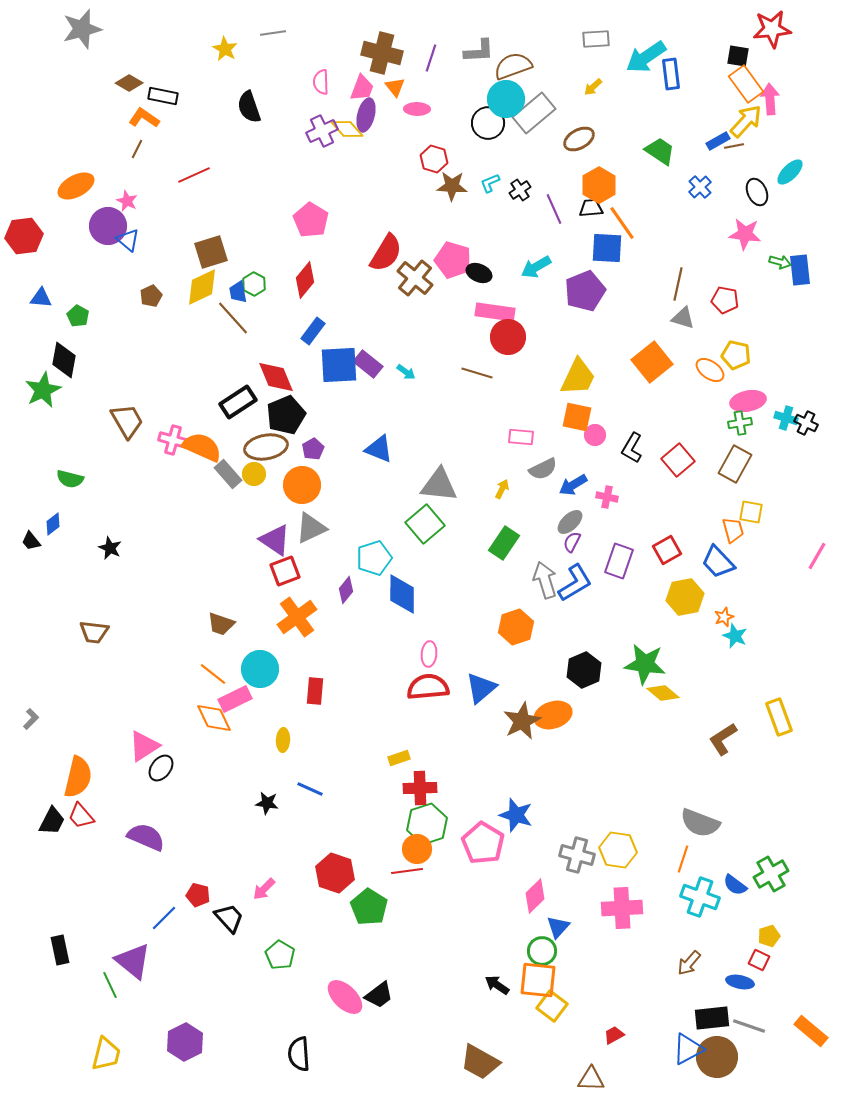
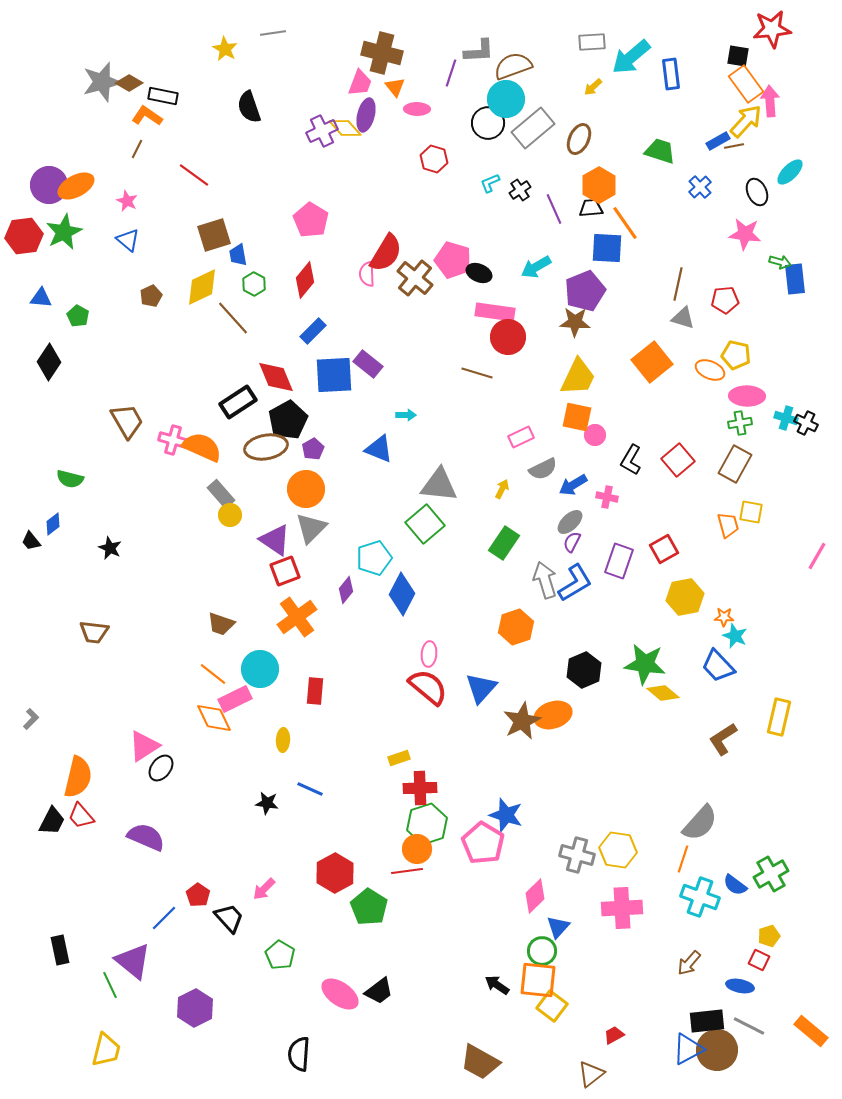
gray star at (82, 29): moved 20 px right, 53 px down
gray rectangle at (596, 39): moved 4 px left, 3 px down
cyan arrow at (646, 57): moved 15 px left; rotated 6 degrees counterclockwise
purple line at (431, 58): moved 20 px right, 15 px down
pink semicircle at (321, 82): moved 46 px right, 192 px down
pink trapezoid at (362, 88): moved 2 px left, 5 px up
pink arrow at (770, 99): moved 2 px down
gray rectangle at (534, 113): moved 1 px left, 15 px down
orange L-shape at (144, 118): moved 3 px right, 2 px up
yellow diamond at (347, 129): moved 2 px left, 1 px up
brown ellipse at (579, 139): rotated 36 degrees counterclockwise
green trapezoid at (660, 151): rotated 16 degrees counterclockwise
red line at (194, 175): rotated 60 degrees clockwise
brown star at (452, 186): moved 123 px right, 136 px down
orange line at (622, 223): moved 3 px right
purple circle at (108, 226): moved 59 px left, 41 px up
brown square at (211, 252): moved 3 px right, 17 px up
blue rectangle at (800, 270): moved 5 px left, 9 px down
blue trapezoid at (238, 292): moved 37 px up
red pentagon at (725, 300): rotated 16 degrees counterclockwise
blue rectangle at (313, 331): rotated 8 degrees clockwise
black diamond at (64, 360): moved 15 px left, 2 px down; rotated 24 degrees clockwise
blue square at (339, 365): moved 5 px left, 10 px down
orange ellipse at (710, 370): rotated 12 degrees counterclockwise
cyan arrow at (406, 372): moved 43 px down; rotated 36 degrees counterclockwise
green star at (43, 390): moved 21 px right, 158 px up
pink ellipse at (748, 401): moved 1 px left, 5 px up; rotated 12 degrees clockwise
black pentagon at (286, 415): moved 2 px right, 5 px down; rotated 6 degrees counterclockwise
pink rectangle at (521, 437): rotated 30 degrees counterclockwise
black L-shape at (632, 448): moved 1 px left, 12 px down
gray rectangle at (228, 474): moved 7 px left, 20 px down
yellow circle at (254, 474): moved 24 px left, 41 px down
orange circle at (302, 485): moved 4 px right, 4 px down
gray triangle at (311, 528): rotated 20 degrees counterclockwise
orange trapezoid at (733, 530): moved 5 px left, 5 px up
red square at (667, 550): moved 3 px left, 1 px up
blue trapezoid at (718, 562): moved 104 px down
blue diamond at (402, 594): rotated 27 degrees clockwise
orange star at (724, 617): rotated 24 degrees clockwise
red semicircle at (428, 687): rotated 45 degrees clockwise
blue triangle at (481, 688): rotated 8 degrees counterclockwise
yellow rectangle at (779, 717): rotated 33 degrees clockwise
blue star at (516, 815): moved 10 px left
gray semicircle at (700, 823): rotated 69 degrees counterclockwise
red hexagon at (335, 873): rotated 12 degrees clockwise
red pentagon at (198, 895): rotated 20 degrees clockwise
blue ellipse at (740, 982): moved 4 px down
black trapezoid at (379, 995): moved 4 px up
pink ellipse at (345, 997): moved 5 px left, 3 px up; rotated 9 degrees counterclockwise
black rectangle at (712, 1018): moved 5 px left, 3 px down
gray line at (749, 1026): rotated 8 degrees clockwise
purple hexagon at (185, 1042): moved 10 px right, 34 px up
yellow trapezoid at (106, 1054): moved 4 px up
black semicircle at (299, 1054): rotated 8 degrees clockwise
brown circle at (717, 1057): moved 7 px up
brown triangle at (591, 1079): moved 5 px up; rotated 40 degrees counterclockwise
